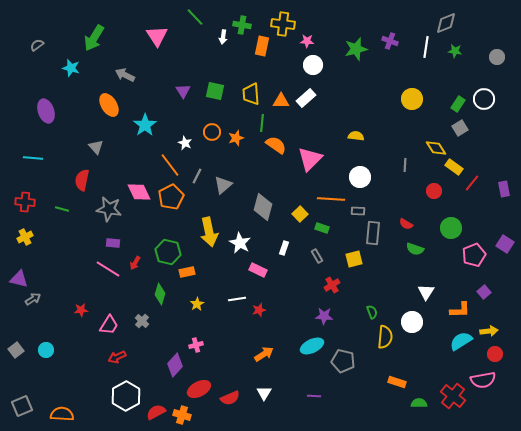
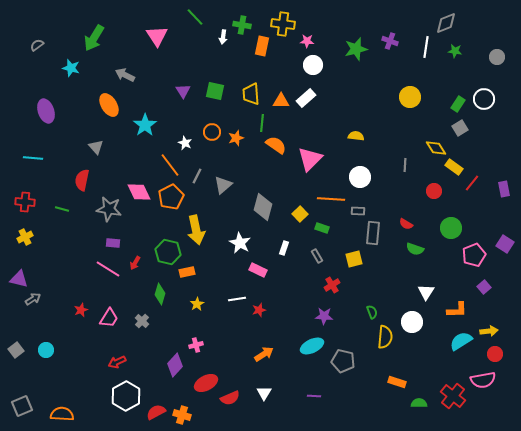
yellow circle at (412, 99): moved 2 px left, 2 px up
yellow arrow at (209, 232): moved 13 px left, 2 px up
purple square at (484, 292): moved 5 px up
red star at (81, 310): rotated 16 degrees counterclockwise
orange L-shape at (460, 310): moved 3 px left
pink trapezoid at (109, 325): moved 7 px up
red arrow at (117, 357): moved 5 px down
red ellipse at (199, 389): moved 7 px right, 6 px up
